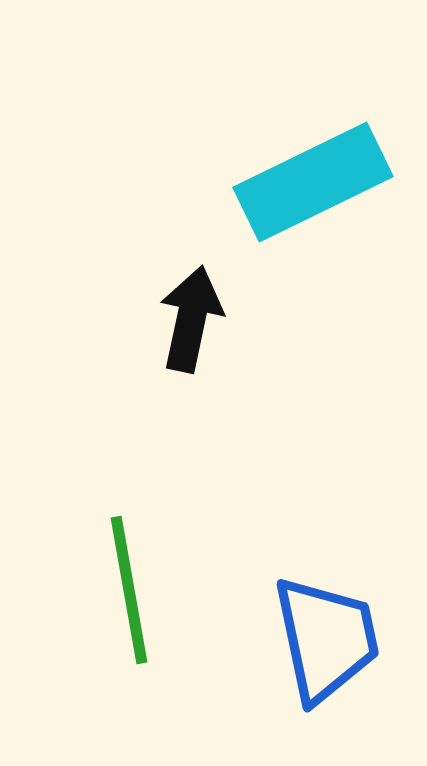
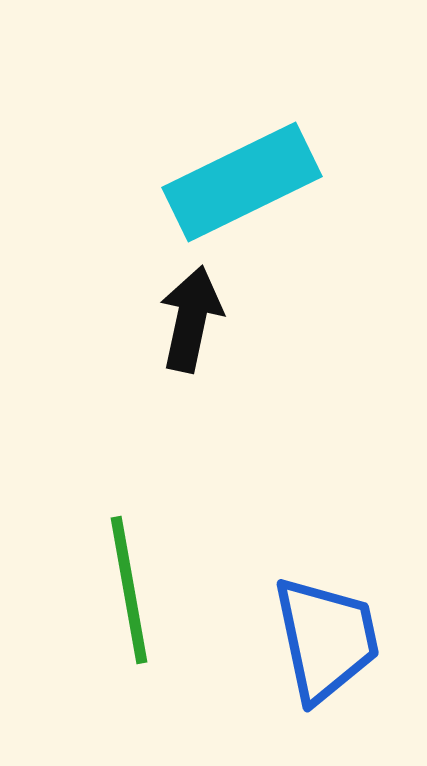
cyan rectangle: moved 71 px left
